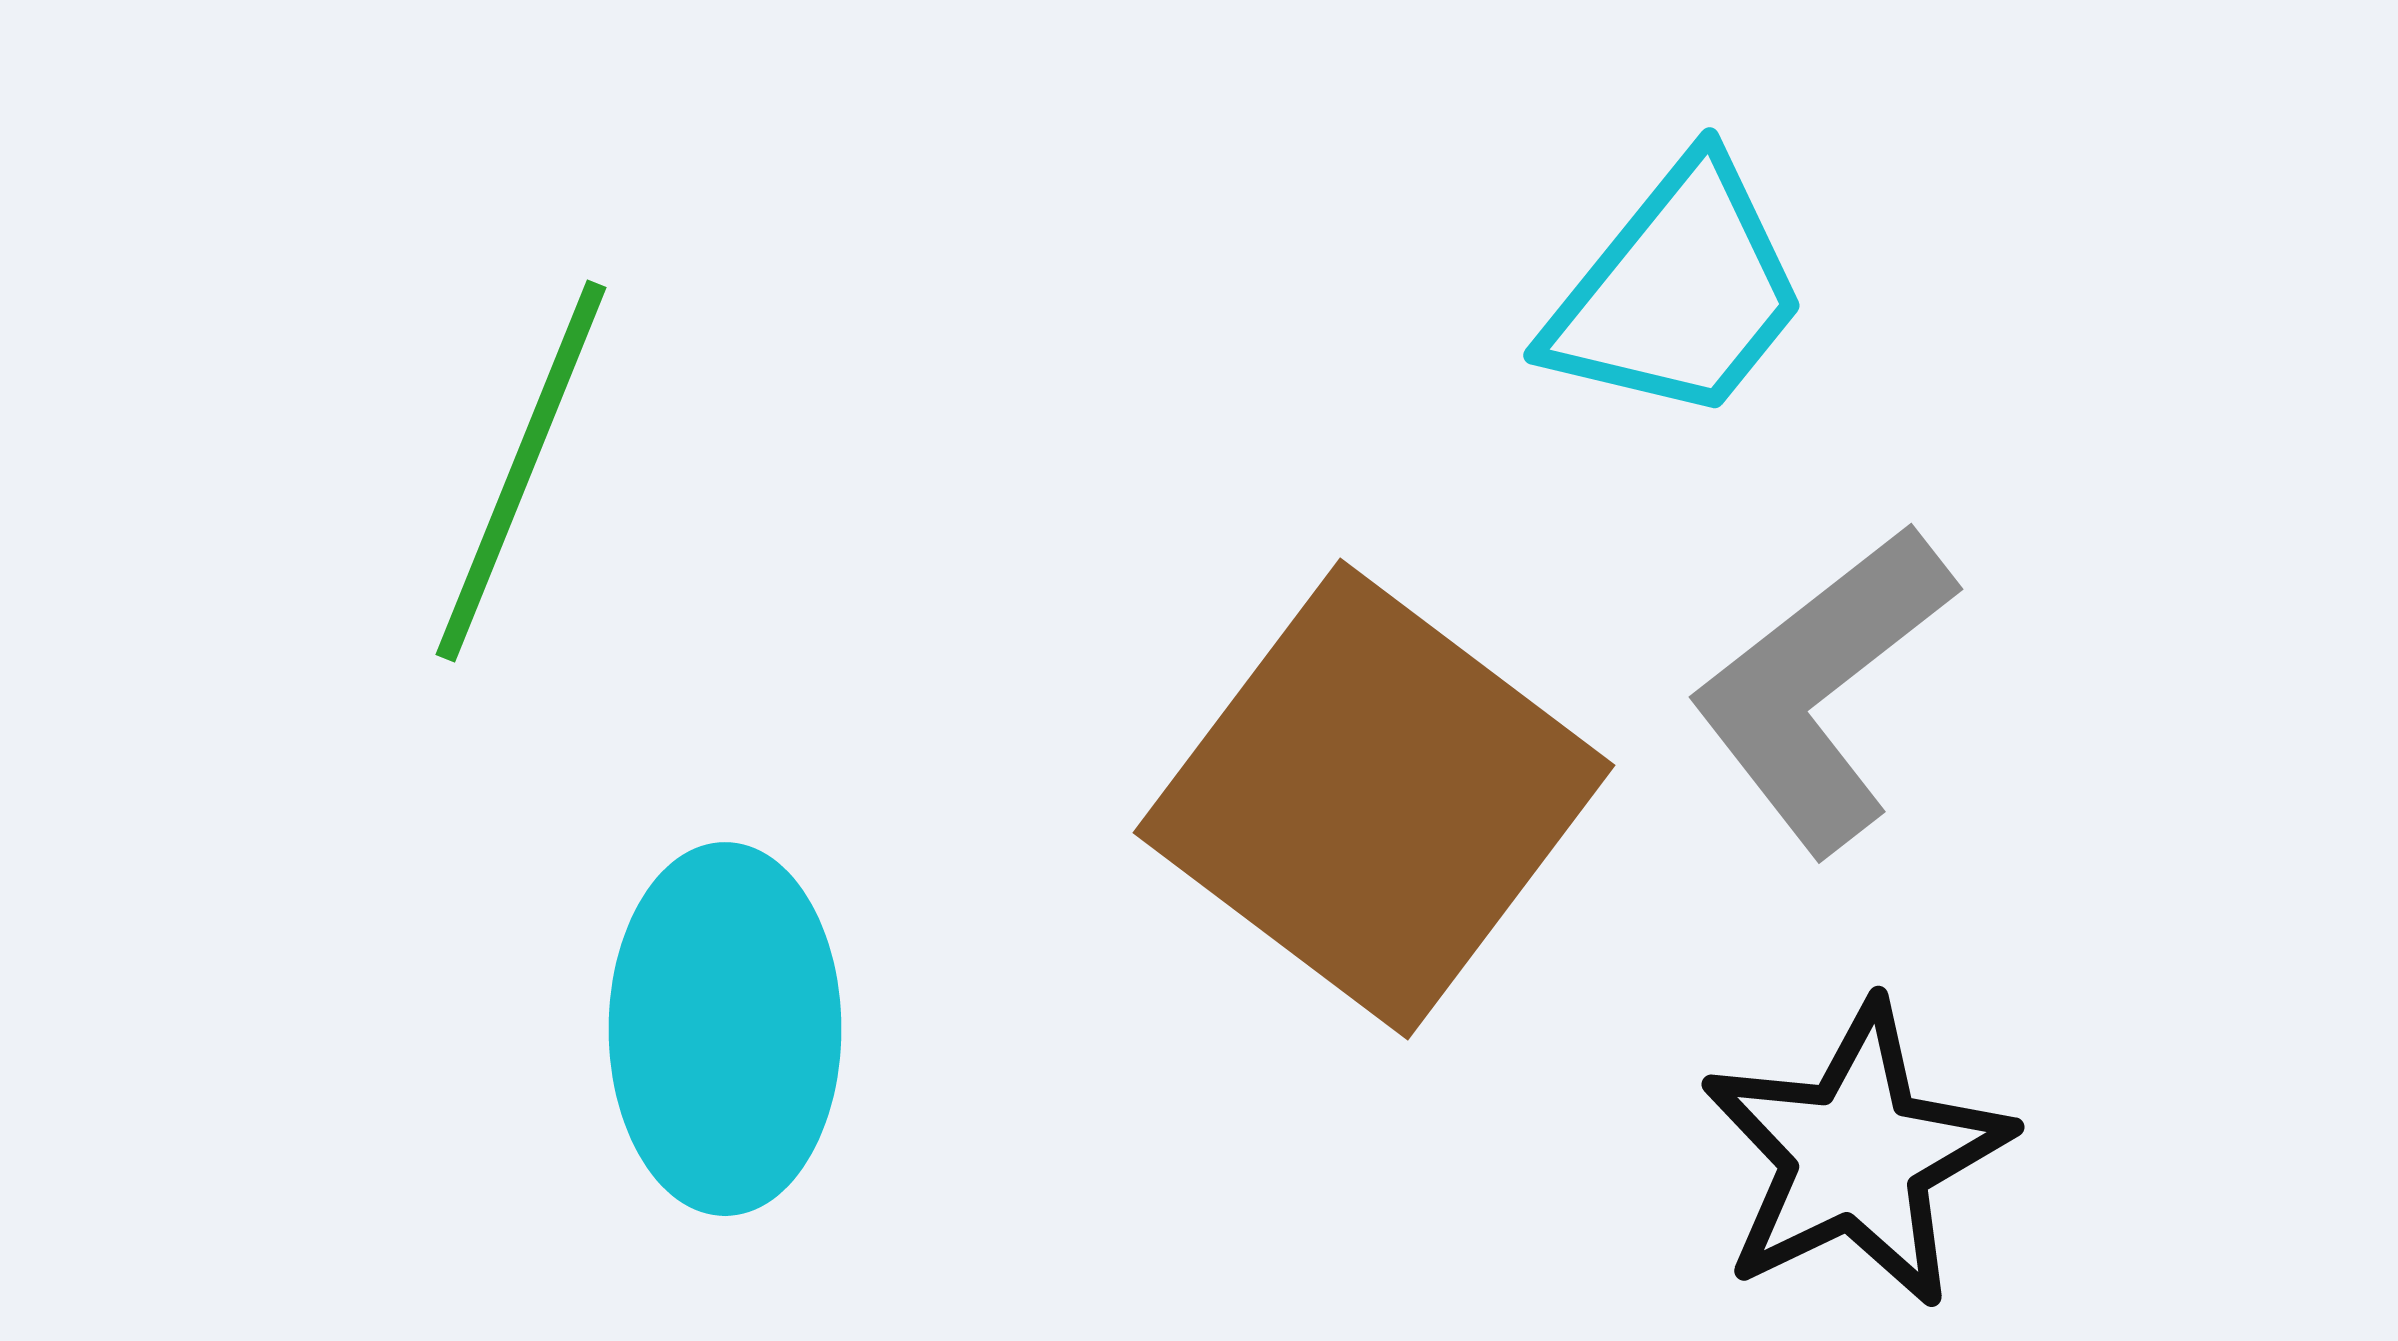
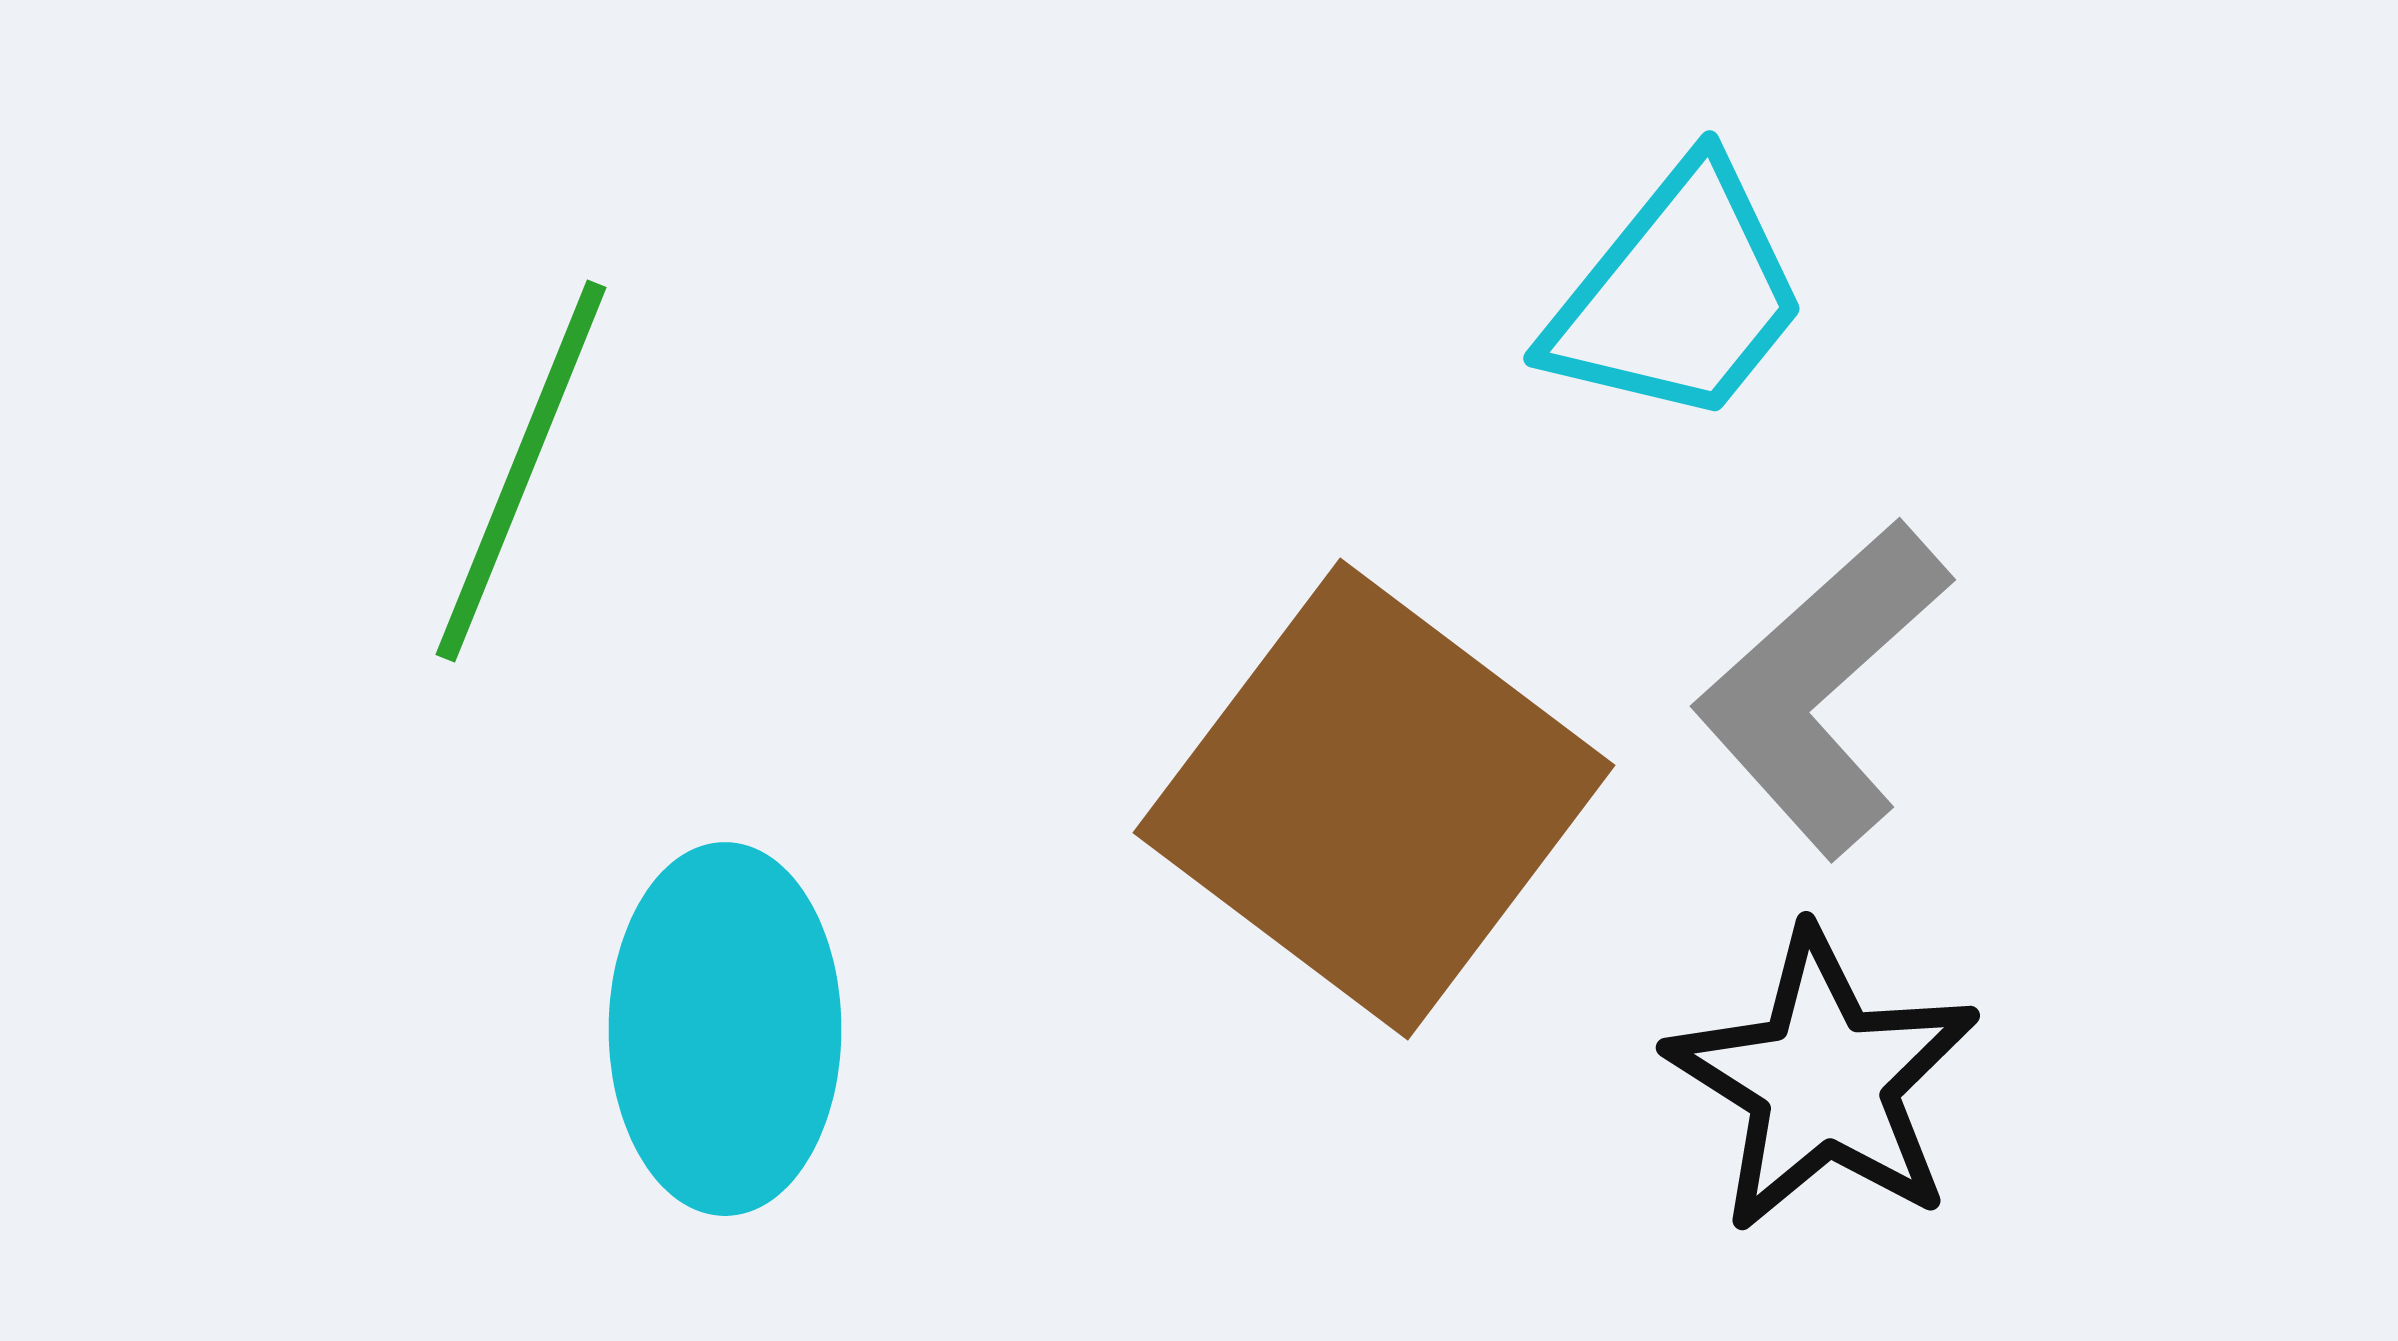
cyan trapezoid: moved 3 px down
gray L-shape: rotated 4 degrees counterclockwise
black star: moved 33 px left, 74 px up; rotated 14 degrees counterclockwise
